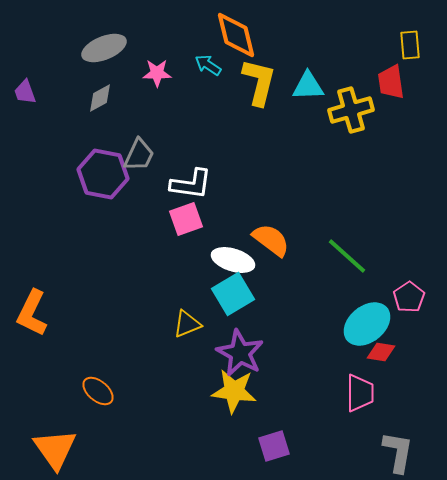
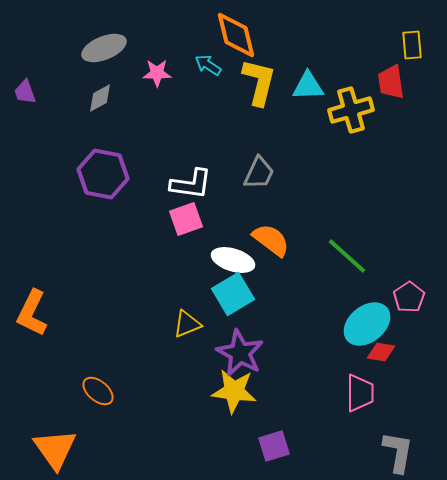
yellow rectangle: moved 2 px right
gray trapezoid: moved 120 px right, 18 px down
